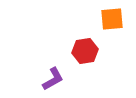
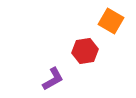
orange square: moved 1 px left, 2 px down; rotated 35 degrees clockwise
